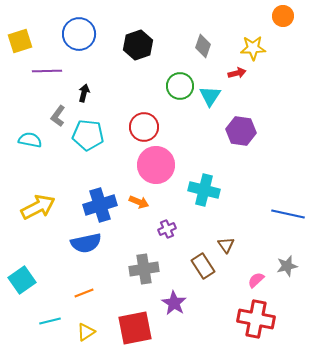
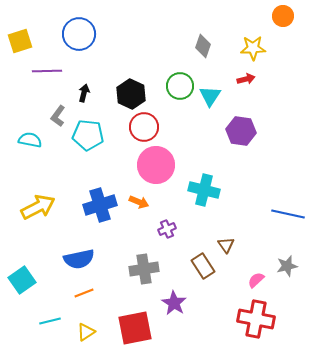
black hexagon: moved 7 px left, 49 px down; rotated 16 degrees counterclockwise
red arrow: moved 9 px right, 6 px down
blue semicircle: moved 7 px left, 16 px down
